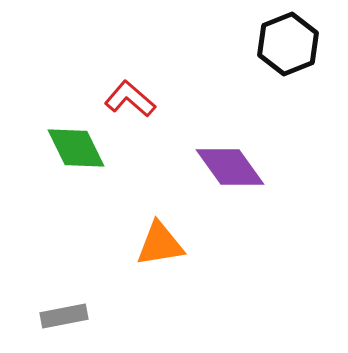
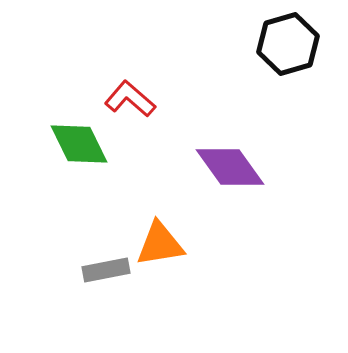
black hexagon: rotated 6 degrees clockwise
green diamond: moved 3 px right, 4 px up
gray rectangle: moved 42 px right, 46 px up
